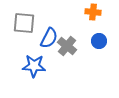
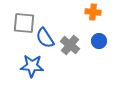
blue semicircle: moved 4 px left; rotated 120 degrees clockwise
gray cross: moved 3 px right, 1 px up
blue star: moved 2 px left
